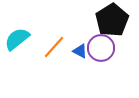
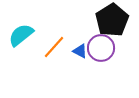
cyan semicircle: moved 4 px right, 4 px up
